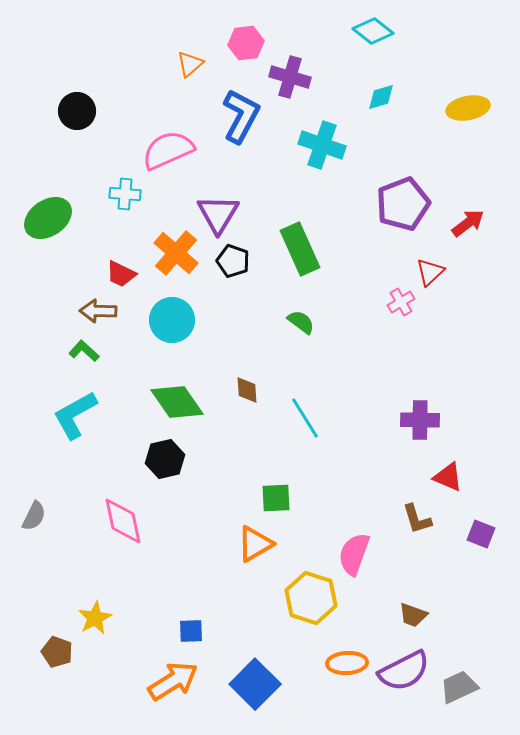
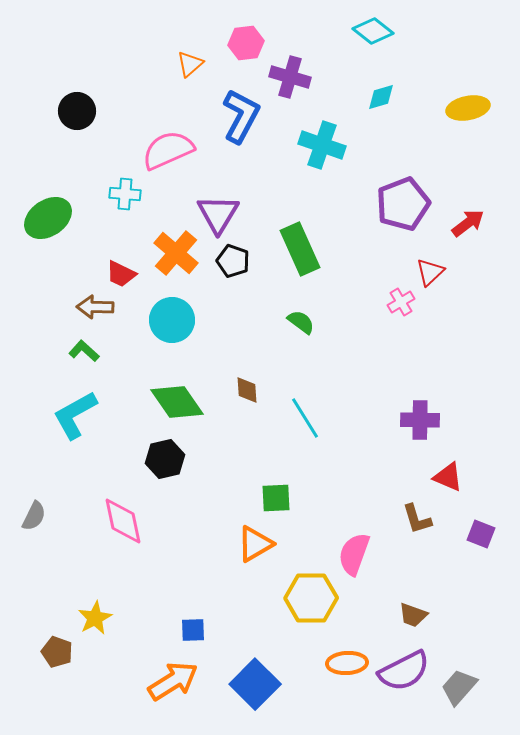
brown arrow at (98, 311): moved 3 px left, 4 px up
yellow hexagon at (311, 598): rotated 18 degrees counterclockwise
blue square at (191, 631): moved 2 px right, 1 px up
gray trapezoid at (459, 687): rotated 24 degrees counterclockwise
